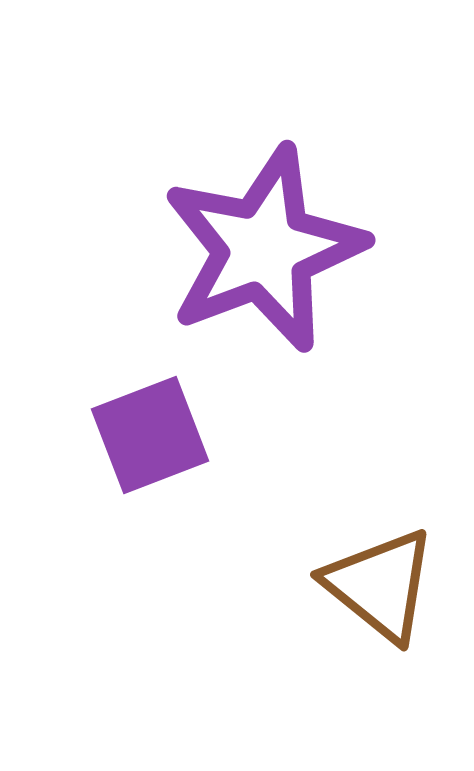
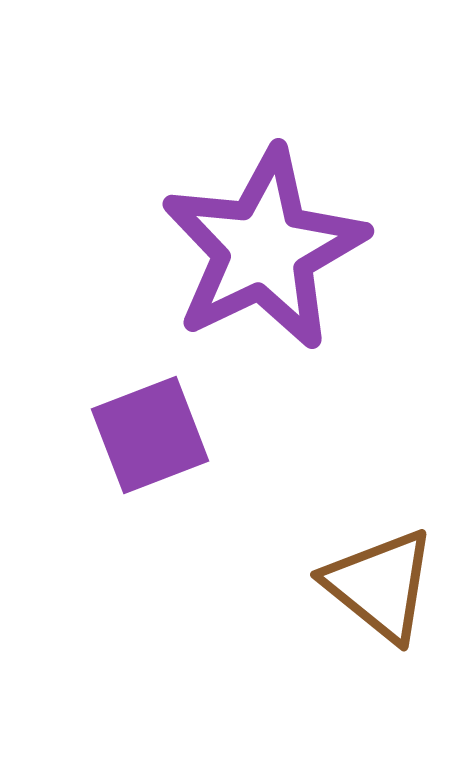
purple star: rotated 5 degrees counterclockwise
